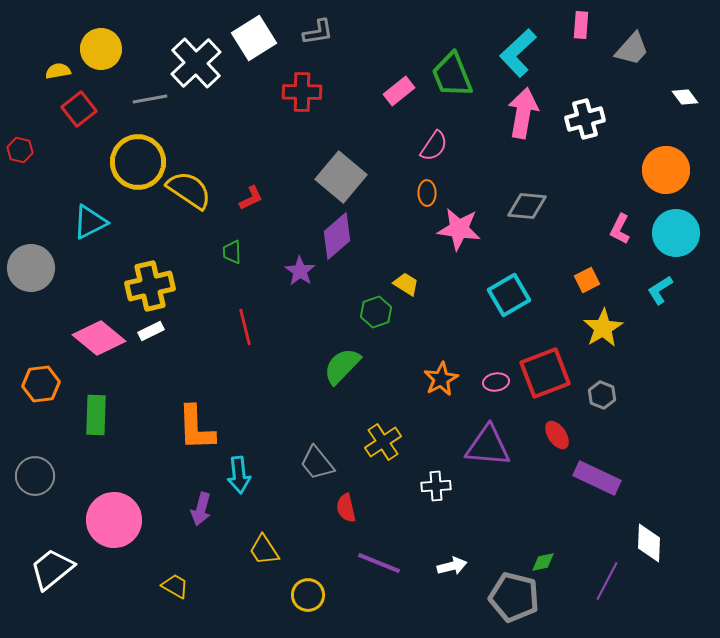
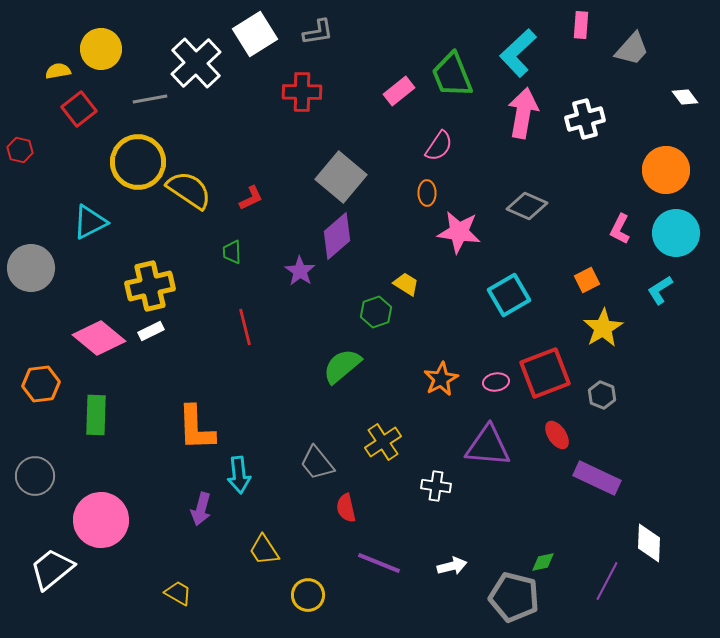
white square at (254, 38): moved 1 px right, 4 px up
pink semicircle at (434, 146): moved 5 px right
gray diamond at (527, 206): rotated 18 degrees clockwise
pink star at (459, 229): moved 3 px down
green semicircle at (342, 366): rotated 6 degrees clockwise
white cross at (436, 486): rotated 12 degrees clockwise
pink circle at (114, 520): moved 13 px left
yellow trapezoid at (175, 586): moved 3 px right, 7 px down
